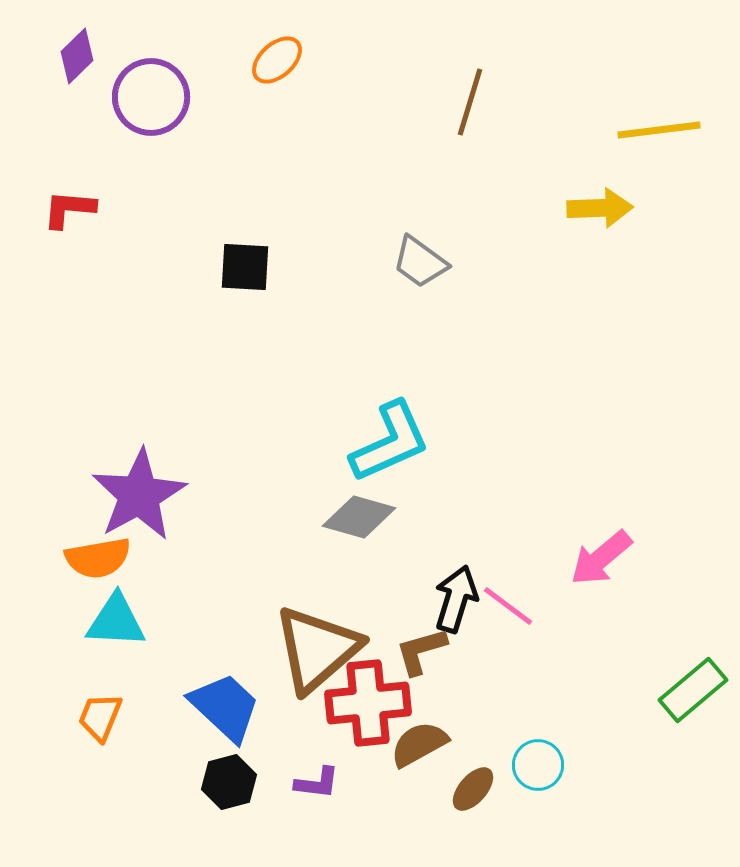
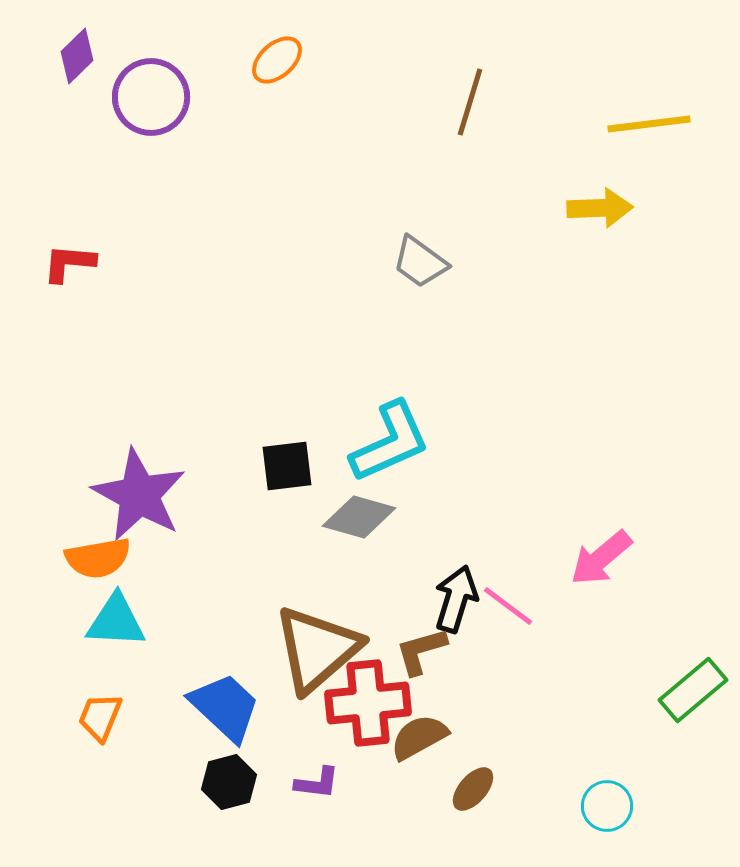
yellow line: moved 10 px left, 6 px up
red L-shape: moved 54 px down
black square: moved 42 px right, 199 px down; rotated 10 degrees counterclockwise
purple star: rotated 14 degrees counterclockwise
brown semicircle: moved 7 px up
cyan circle: moved 69 px right, 41 px down
